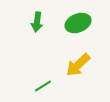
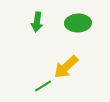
green ellipse: rotated 20 degrees clockwise
yellow arrow: moved 12 px left, 2 px down
